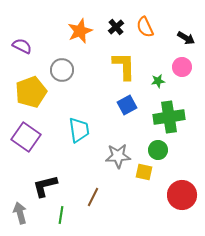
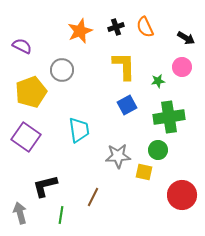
black cross: rotated 21 degrees clockwise
